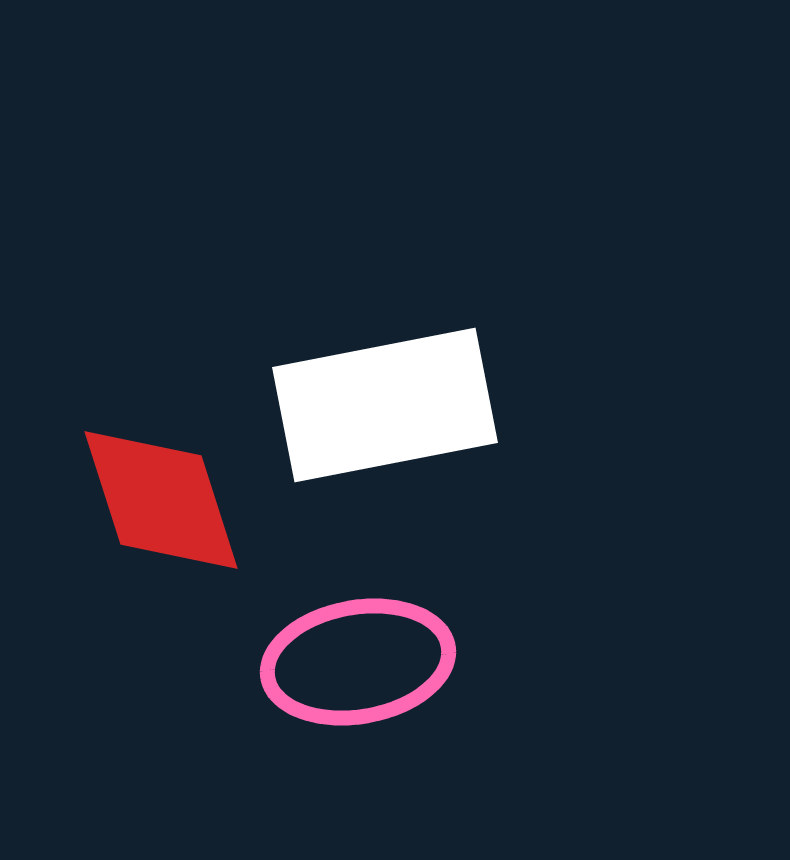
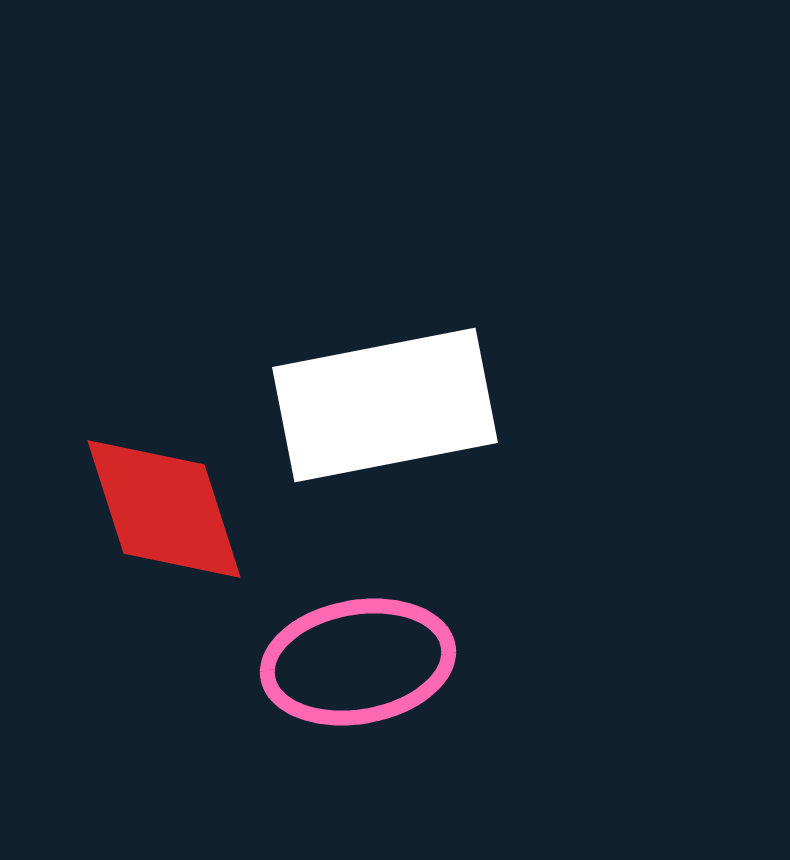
red diamond: moved 3 px right, 9 px down
